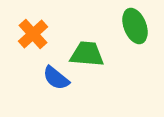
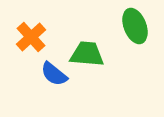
orange cross: moved 2 px left, 3 px down
blue semicircle: moved 2 px left, 4 px up
